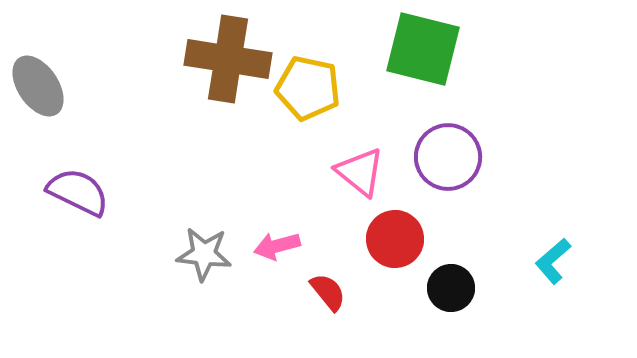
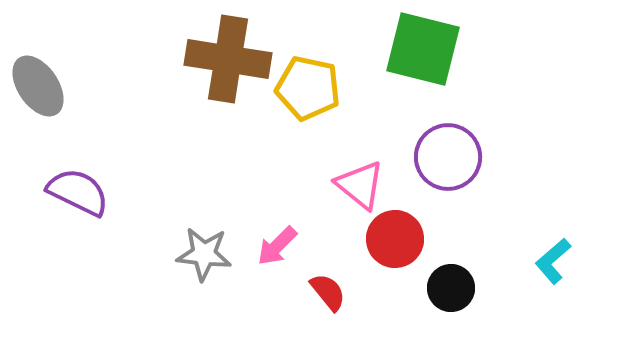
pink triangle: moved 13 px down
pink arrow: rotated 30 degrees counterclockwise
